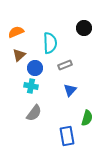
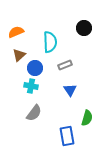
cyan semicircle: moved 1 px up
blue triangle: rotated 16 degrees counterclockwise
